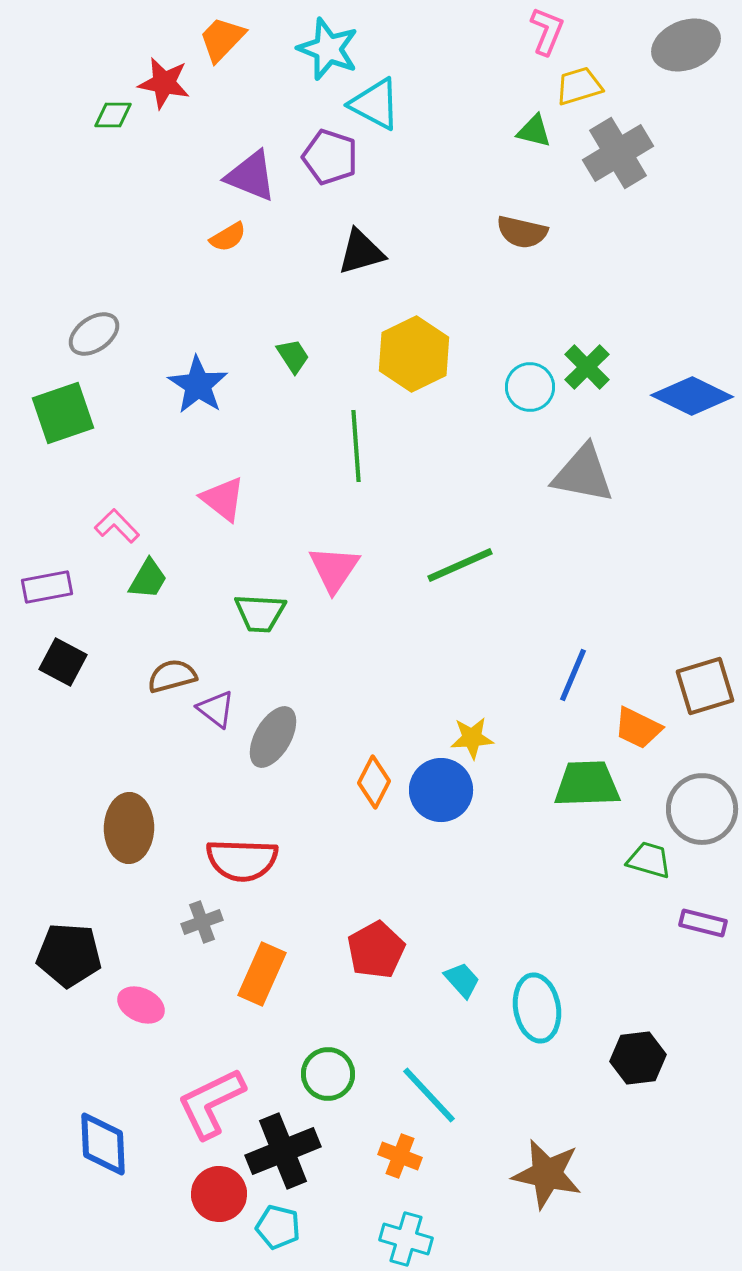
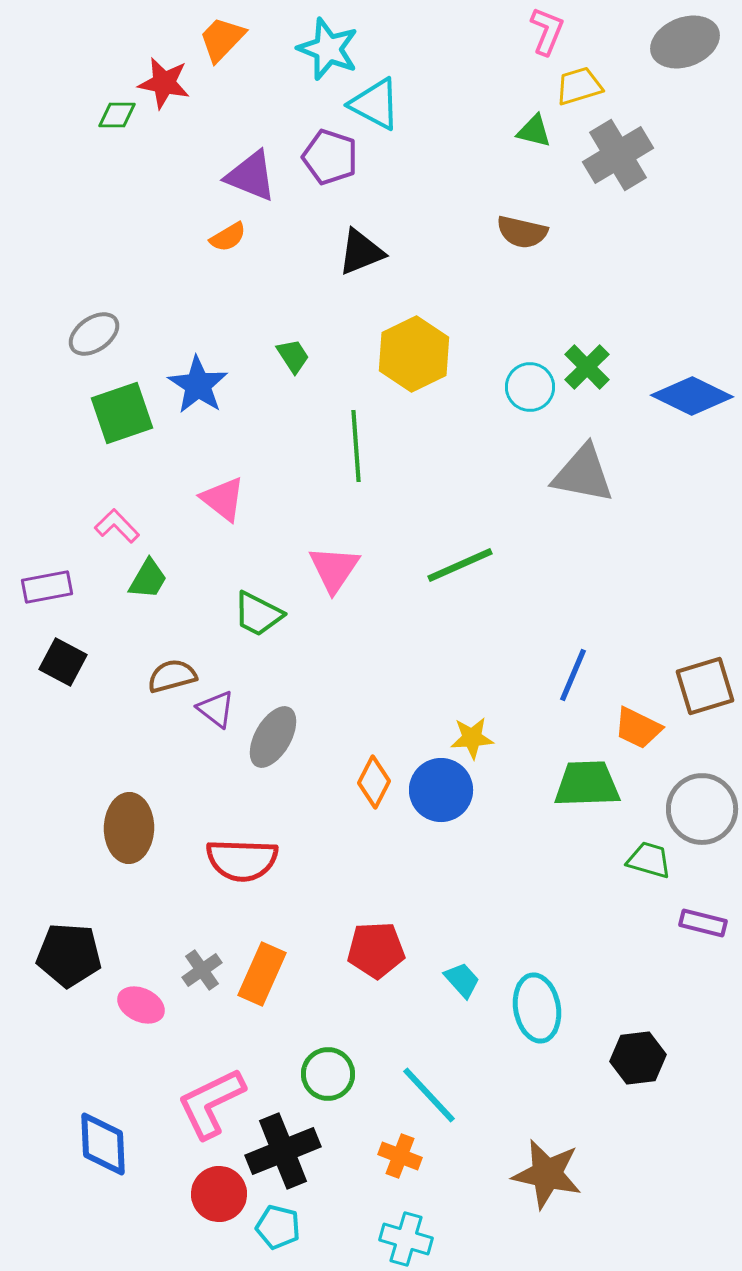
gray ellipse at (686, 45): moved 1 px left, 3 px up
green diamond at (113, 115): moved 4 px right
gray cross at (618, 153): moved 2 px down
black triangle at (361, 252): rotated 6 degrees counterclockwise
green square at (63, 413): moved 59 px right
green trapezoid at (260, 613): moved 2 px left, 1 px down; rotated 24 degrees clockwise
gray cross at (202, 922): moved 48 px down; rotated 15 degrees counterclockwise
red pentagon at (376, 950): rotated 26 degrees clockwise
